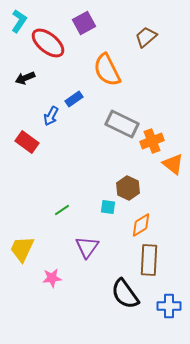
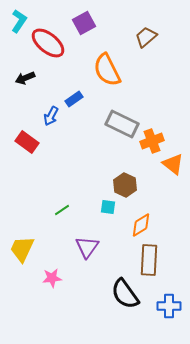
brown hexagon: moved 3 px left, 3 px up
